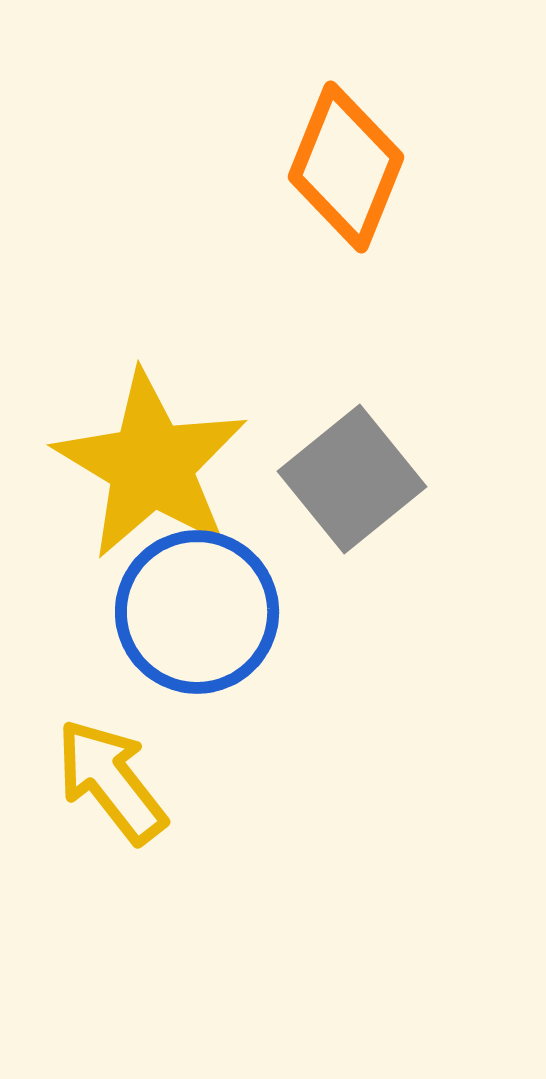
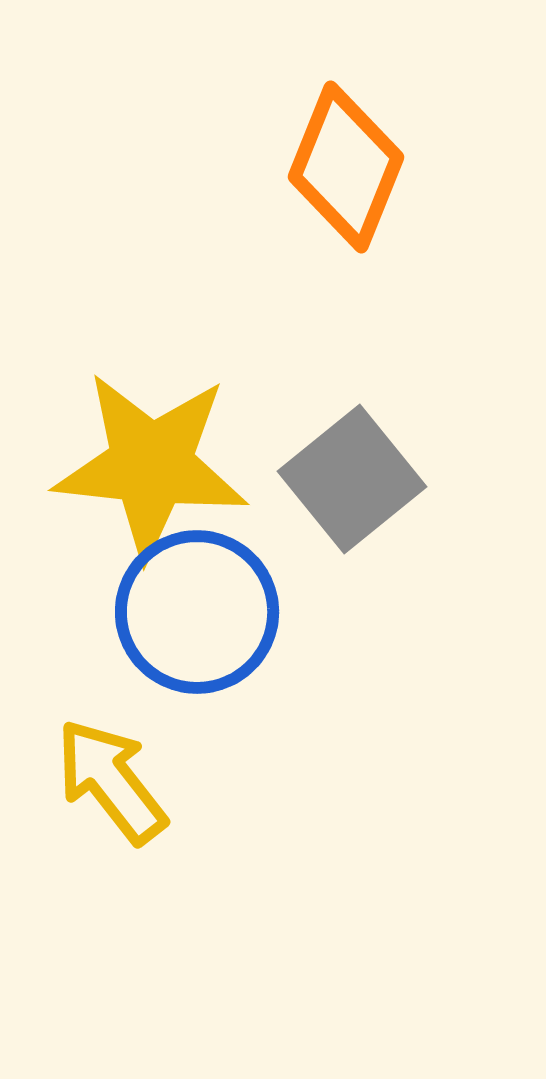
yellow star: rotated 25 degrees counterclockwise
